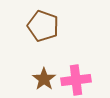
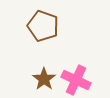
pink cross: rotated 32 degrees clockwise
